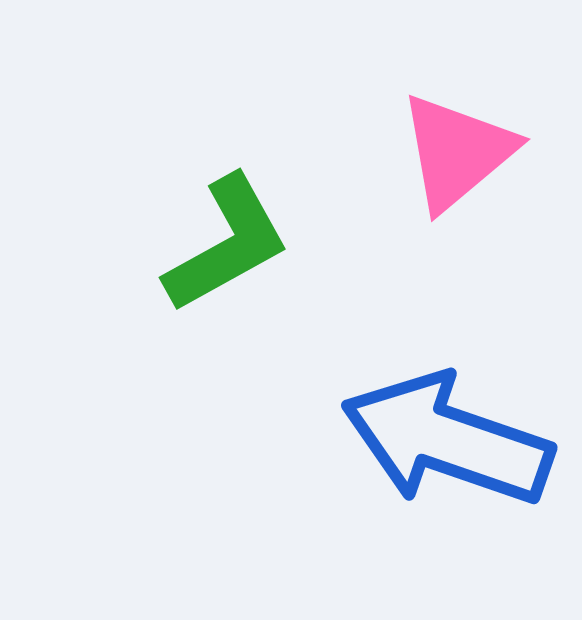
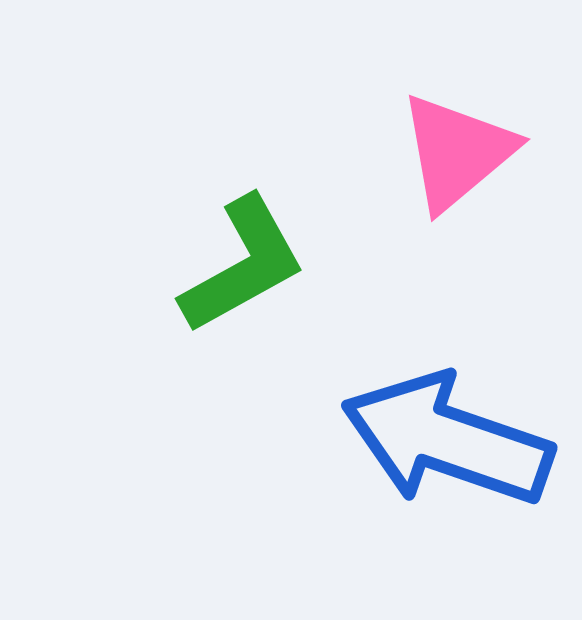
green L-shape: moved 16 px right, 21 px down
